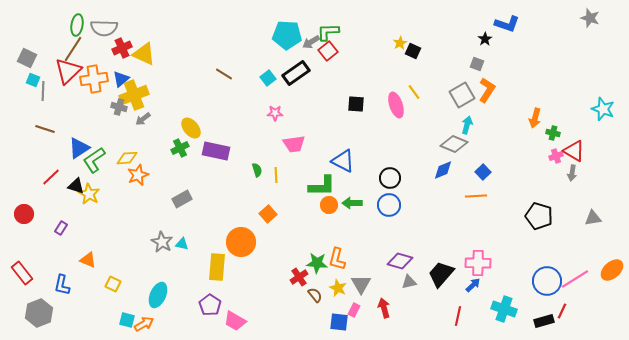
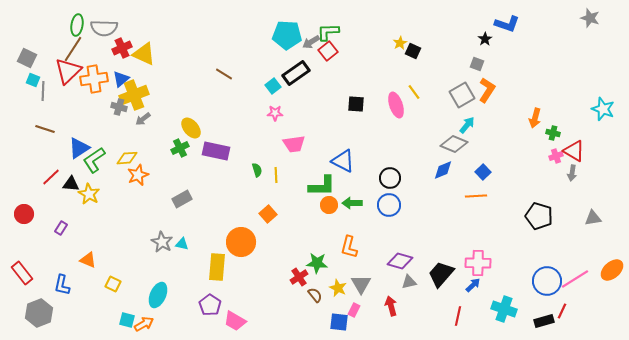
cyan square at (268, 78): moved 5 px right, 8 px down
cyan arrow at (467, 125): rotated 24 degrees clockwise
black triangle at (76, 186): moved 5 px left, 2 px up; rotated 12 degrees counterclockwise
orange L-shape at (337, 259): moved 12 px right, 12 px up
red arrow at (384, 308): moved 7 px right, 2 px up
